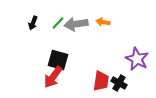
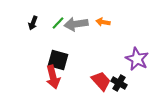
red arrow: rotated 50 degrees counterclockwise
red trapezoid: rotated 50 degrees counterclockwise
